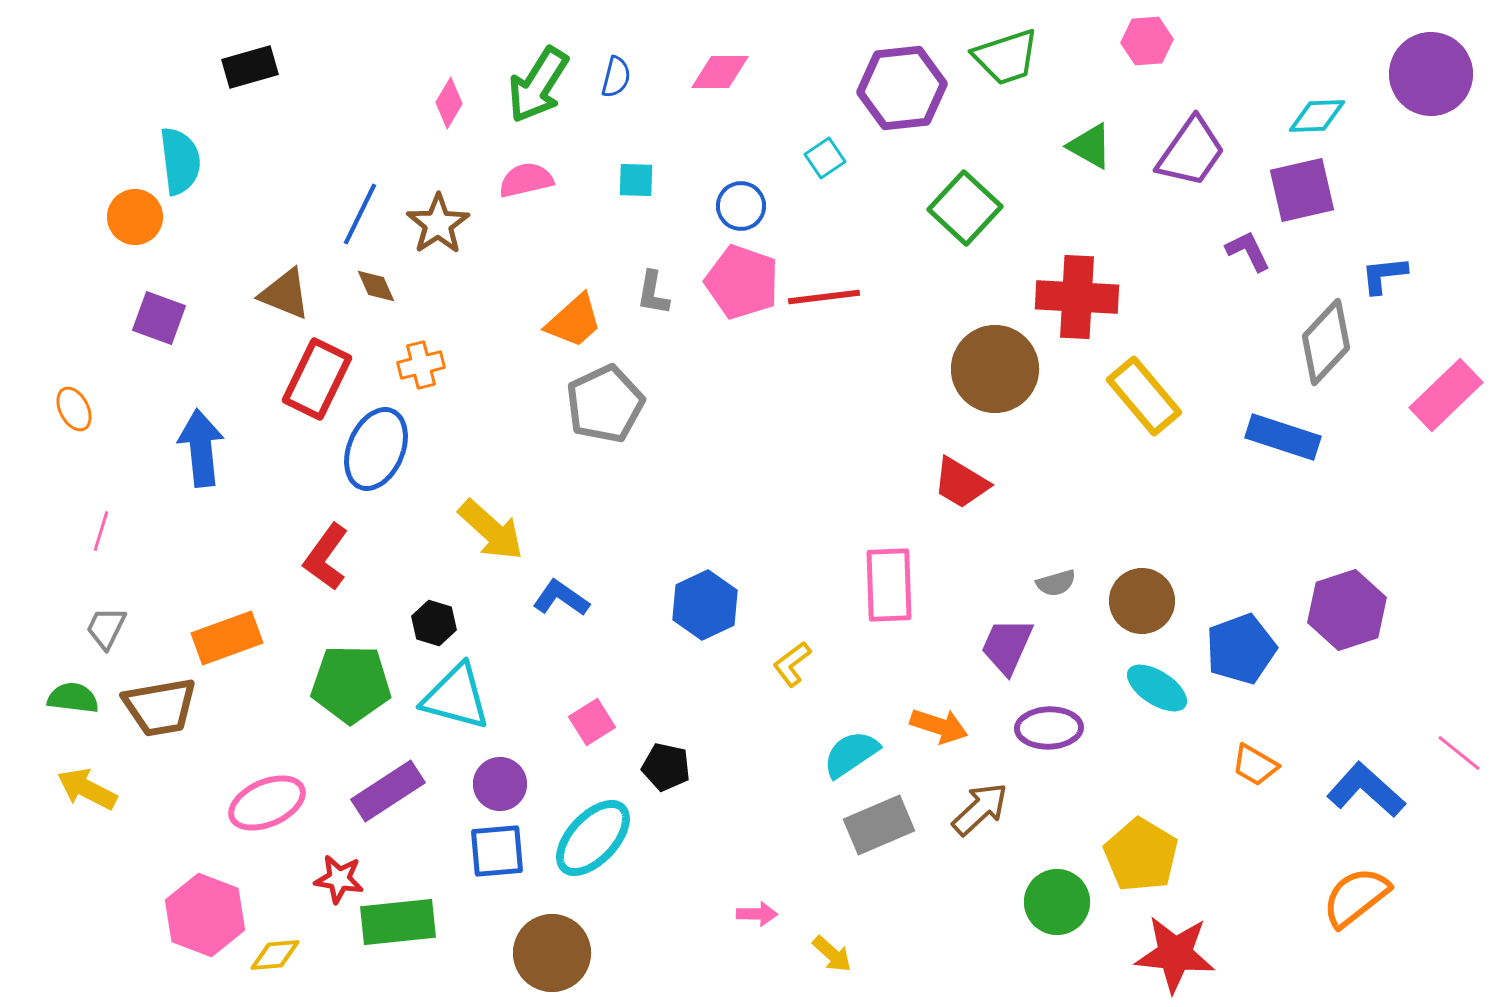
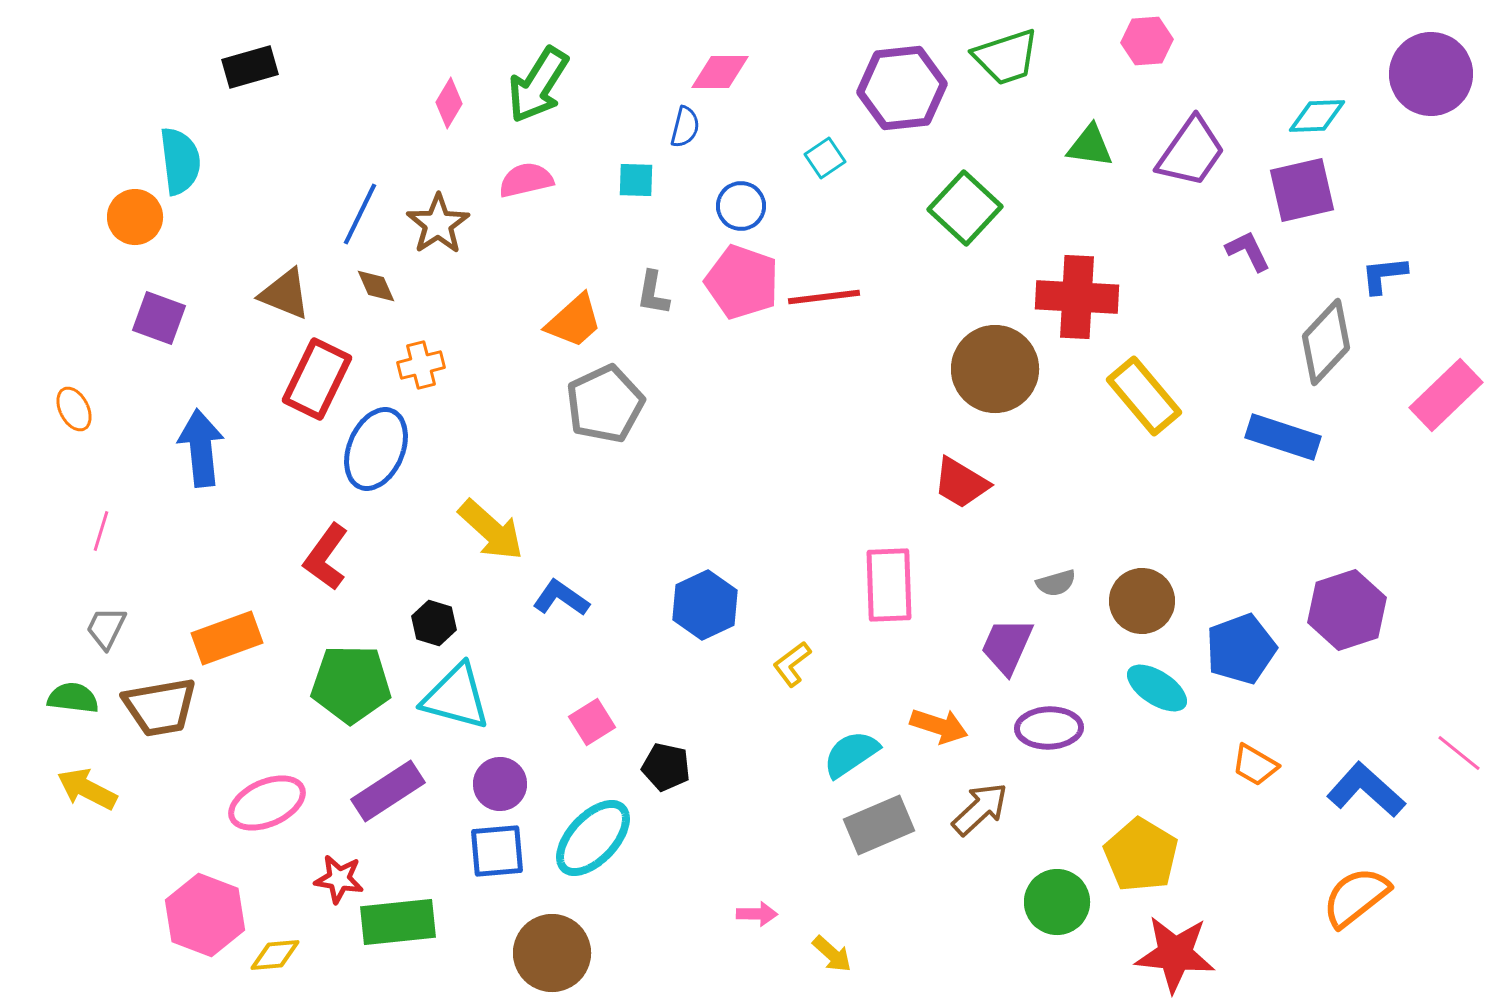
blue semicircle at (616, 77): moved 69 px right, 50 px down
green triangle at (1090, 146): rotated 21 degrees counterclockwise
